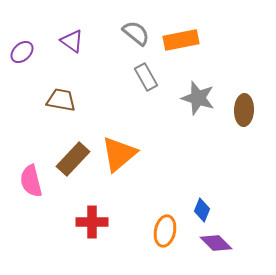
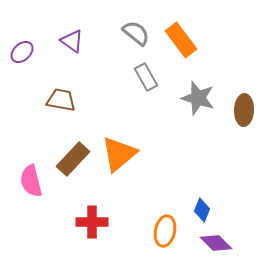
orange rectangle: rotated 64 degrees clockwise
